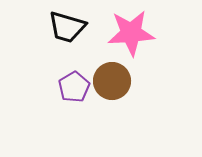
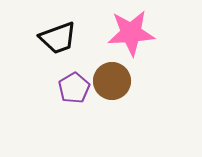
black trapezoid: moved 9 px left, 11 px down; rotated 36 degrees counterclockwise
purple pentagon: moved 1 px down
